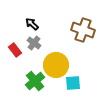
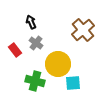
black arrow: moved 1 px left, 2 px up; rotated 24 degrees clockwise
brown cross: rotated 30 degrees clockwise
gray cross: moved 2 px right
yellow circle: moved 2 px right, 1 px up
green cross: rotated 36 degrees counterclockwise
